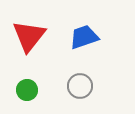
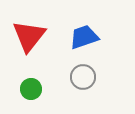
gray circle: moved 3 px right, 9 px up
green circle: moved 4 px right, 1 px up
